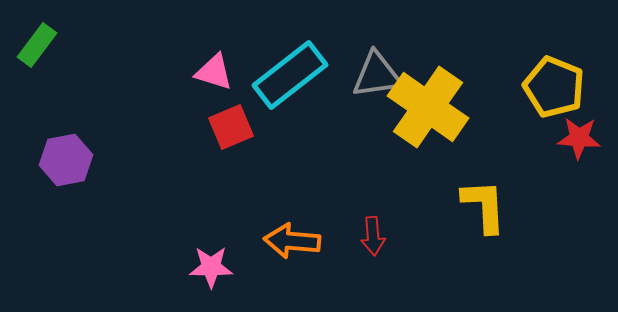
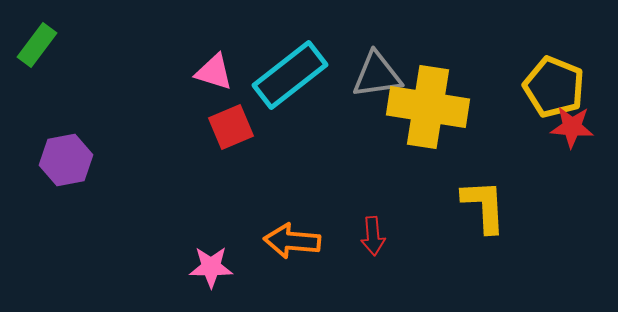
yellow cross: rotated 26 degrees counterclockwise
red star: moved 7 px left, 11 px up
